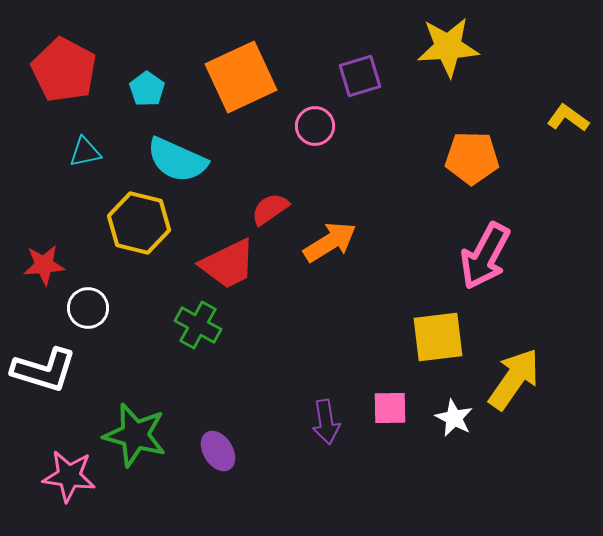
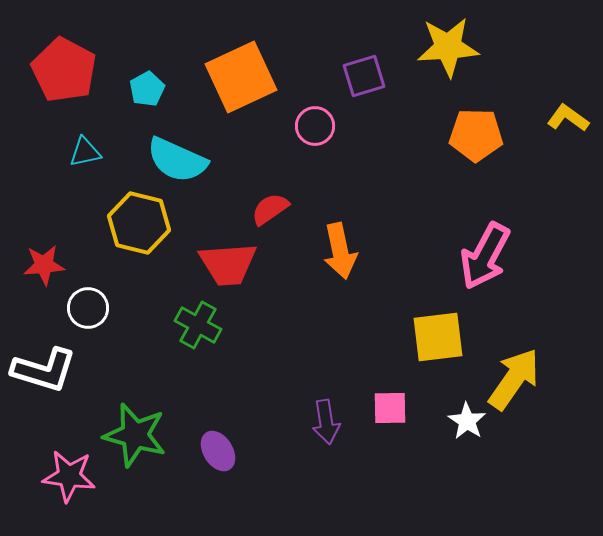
purple square: moved 4 px right
cyan pentagon: rotated 8 degrees clockwise
orange pentagon: moved 4 px right, 23 px up
orange arrow: moved 10 px right, 9 px down; rotated 110 degrees clockwise
red trapezoid: rotated 22 degrees clockwise
white star: moved 13 px right, 3 px down; rotated 6 degrees clockwise
